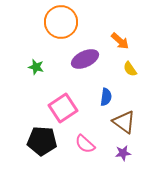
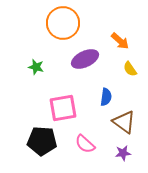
orange circle: moved 2 px right, 1 px down
pink square: rotated 24 degrees clockwise
